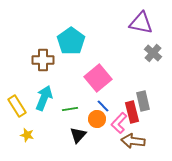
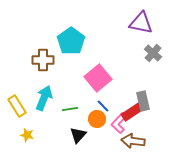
red rectangle: rotated 70 degrees clockwise
